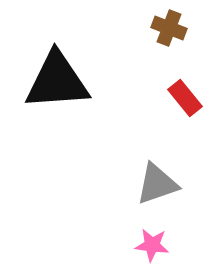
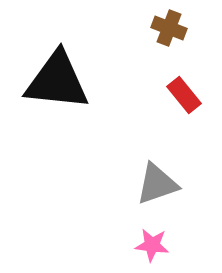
black triangle: rotated 10 degrees clockwise
red rectangle: moved 1 px left, 3 px up
